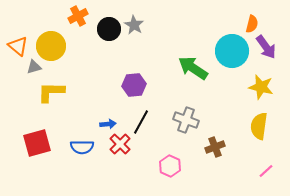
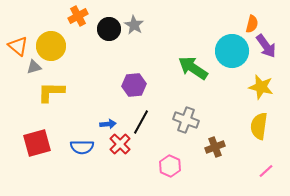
purple arrow: moved 1 px up
